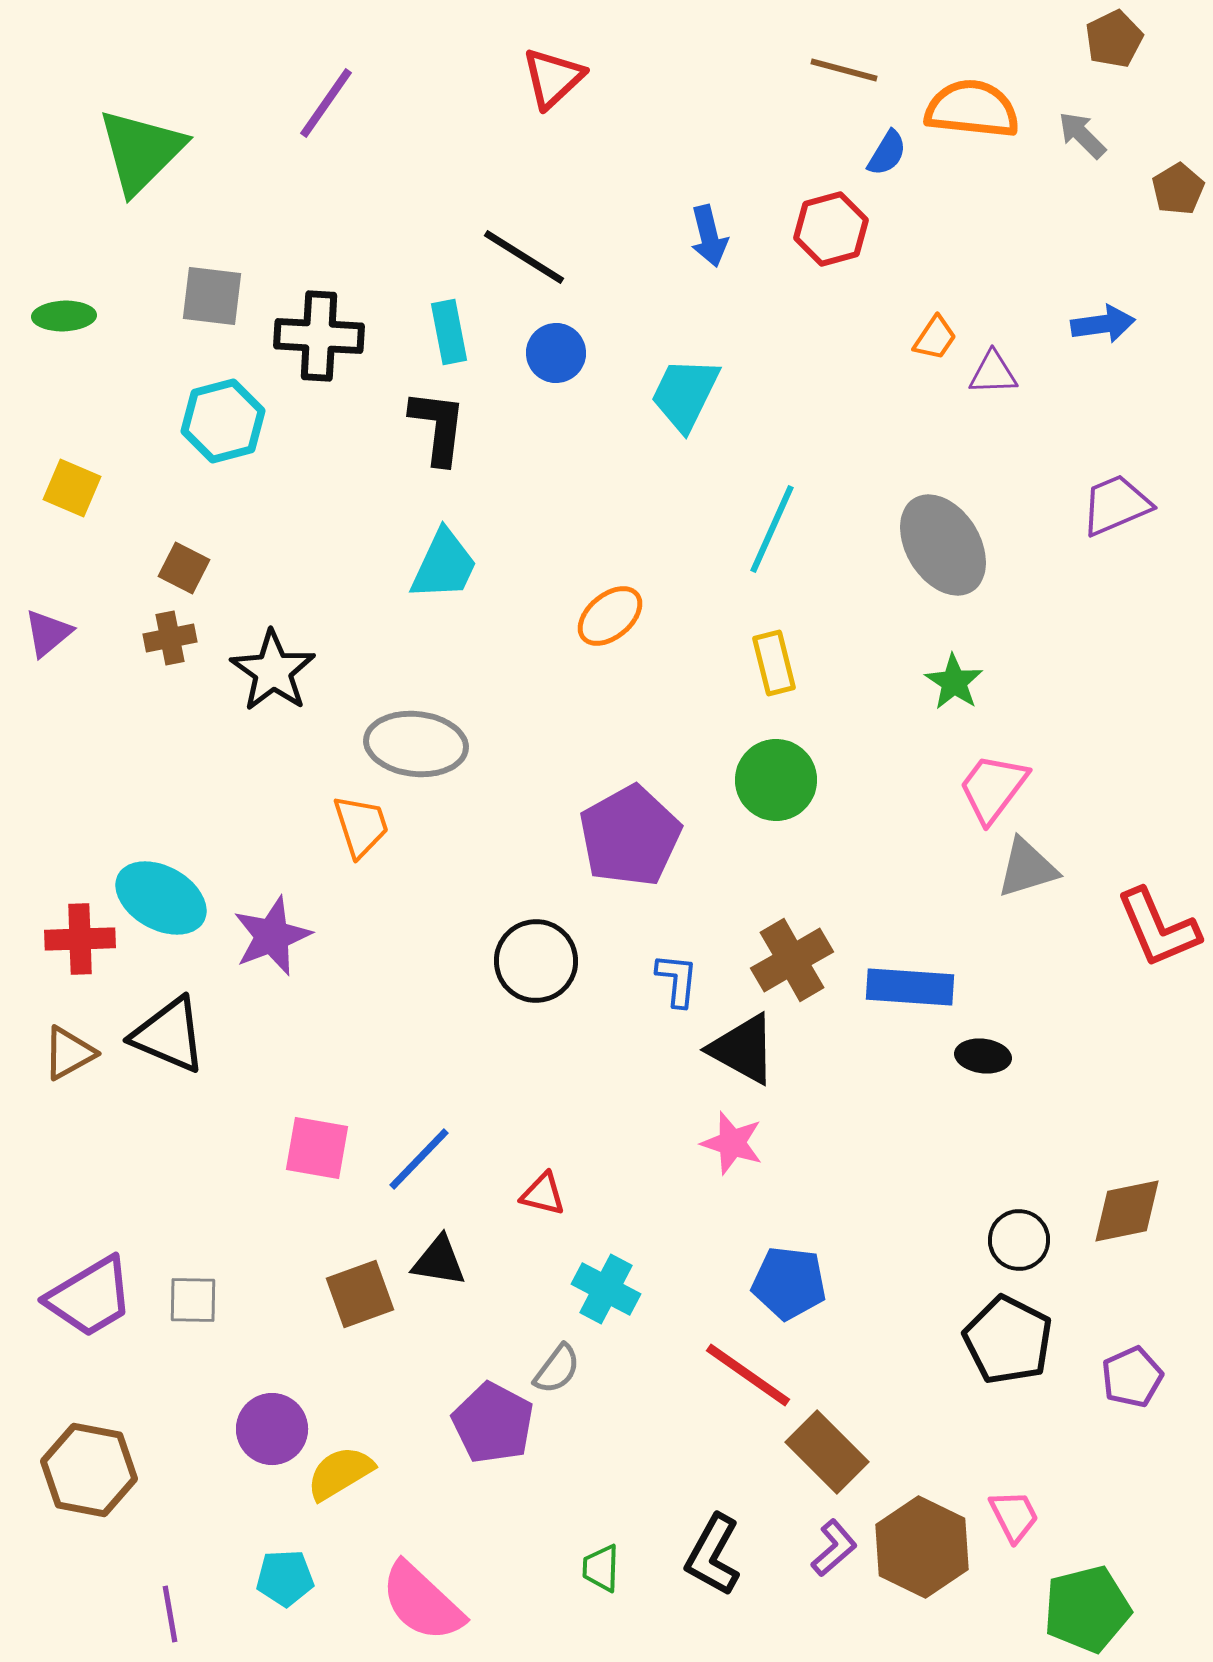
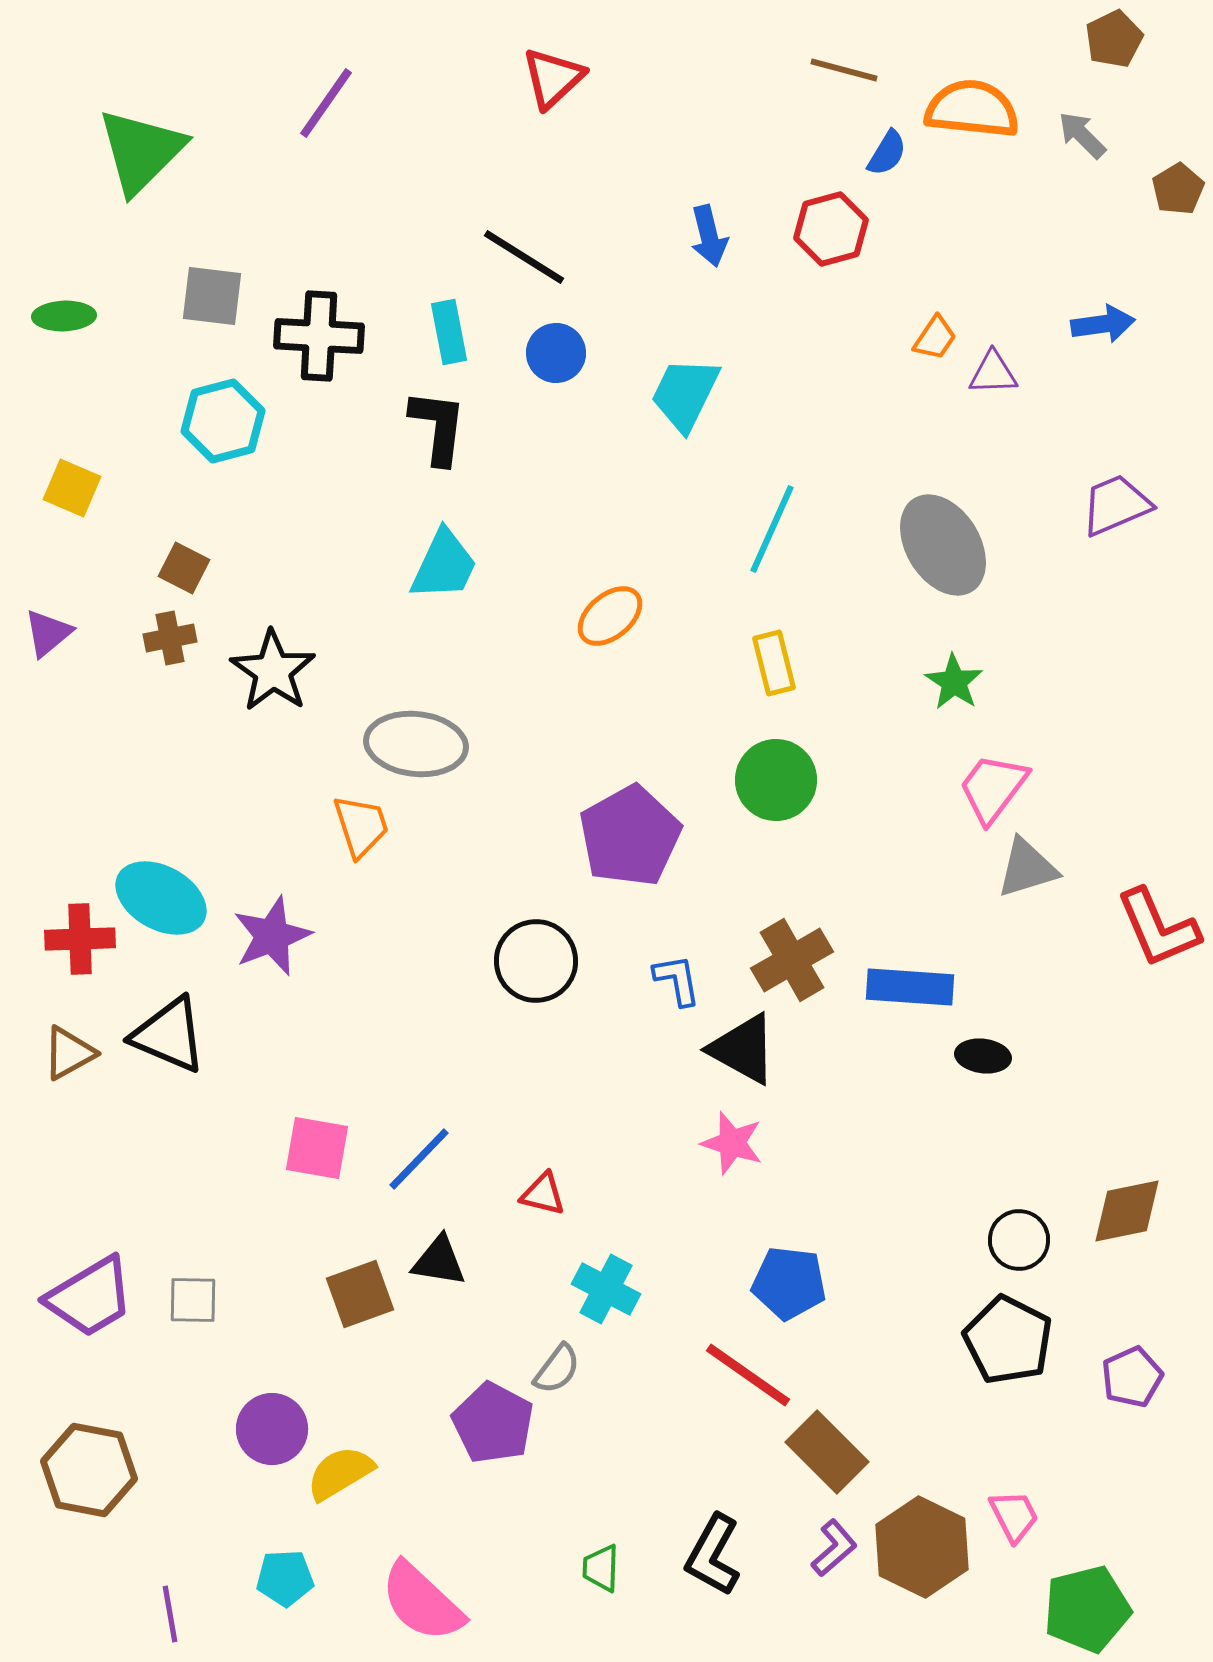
blue L-shape at (677, 980): rotated 16 degrees counterclockwise
